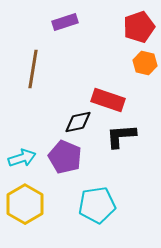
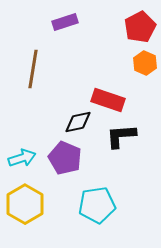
red pentagon: moved 1 px right; rotated 8 degrees counterclockwise
orange hexagon: rotated 10 degrees clockwise
purple pentagon: moved 1 px down
